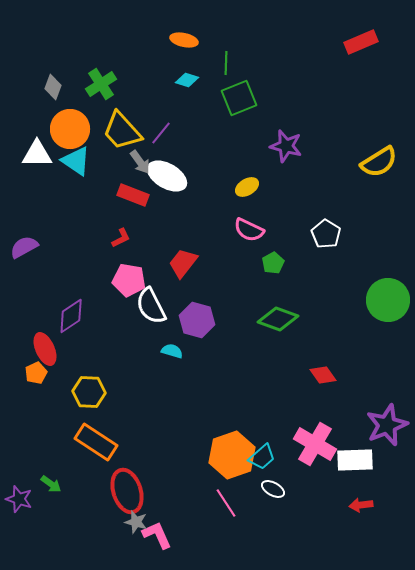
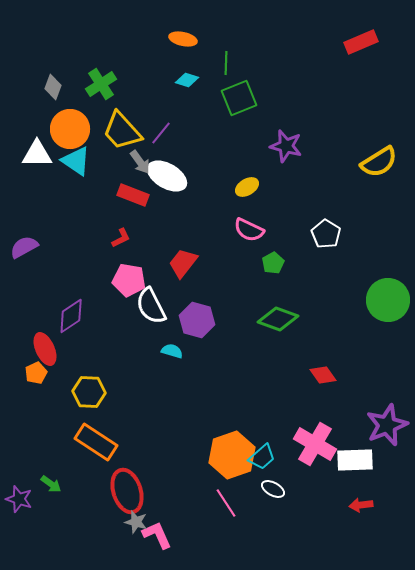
orange ellipse at (184, 40): moved 1 px left, 1 px up
